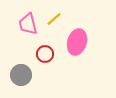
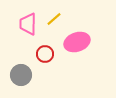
pink trapezoid: rotated 15 degrees clockwise
pink ellipse: rotated 55 degrees clockwise
